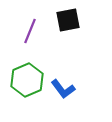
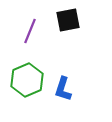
blue L-shape: rotated 55 degrees clockwise
